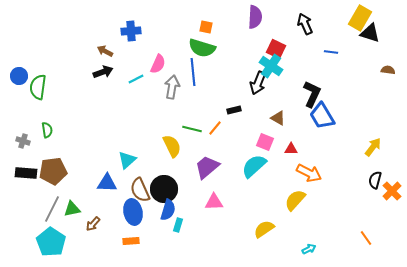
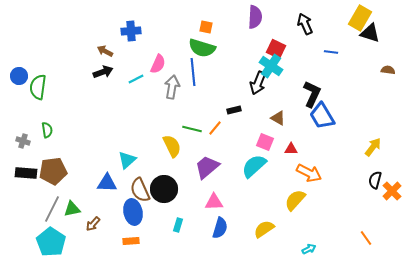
blue semicircle at (168, 210): moved 52 px right, 18 px down
